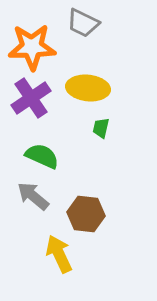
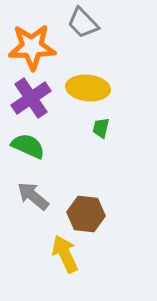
gray trapezoid: rotated 20 degrees clockwise
green semicircle: moved 14 px left, 10 px up
yellow arrow: moved 6 px right
